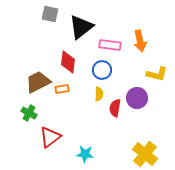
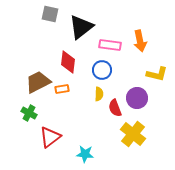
red semicircle: rotated 30 degrees counterclockwise
yellow cross: moved 12 px left, 20 px up
